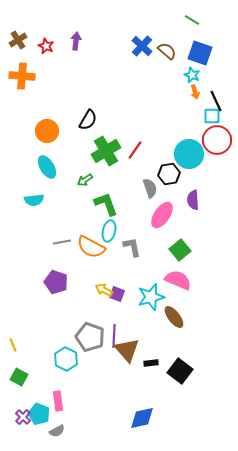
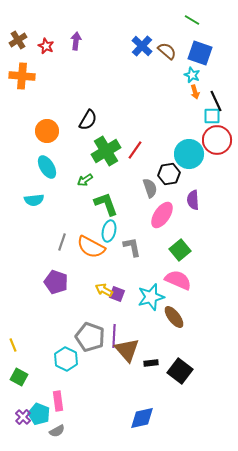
gray line at (62, 242): rotated 60 degrees counterclockwise
